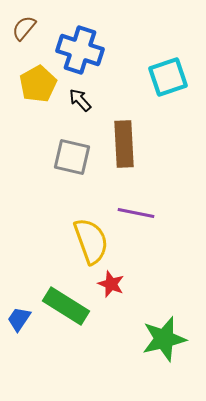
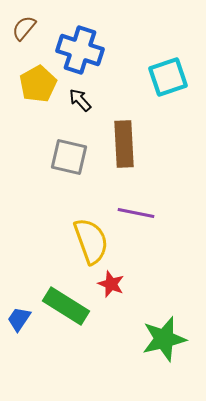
gray square: moved 3 px left
